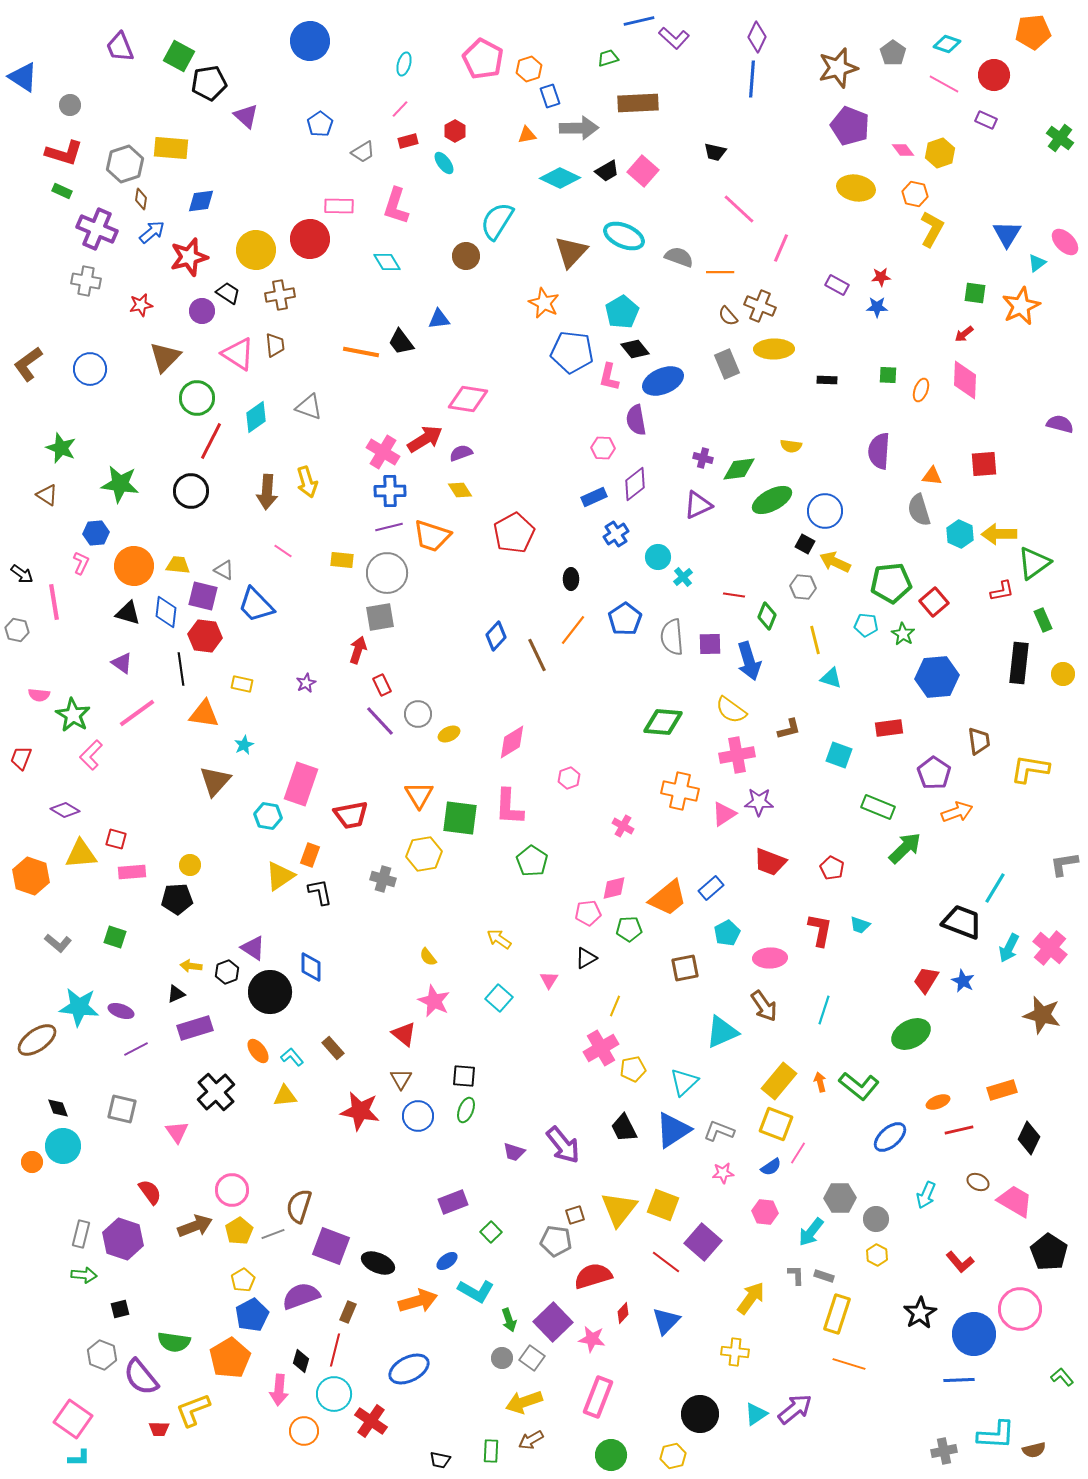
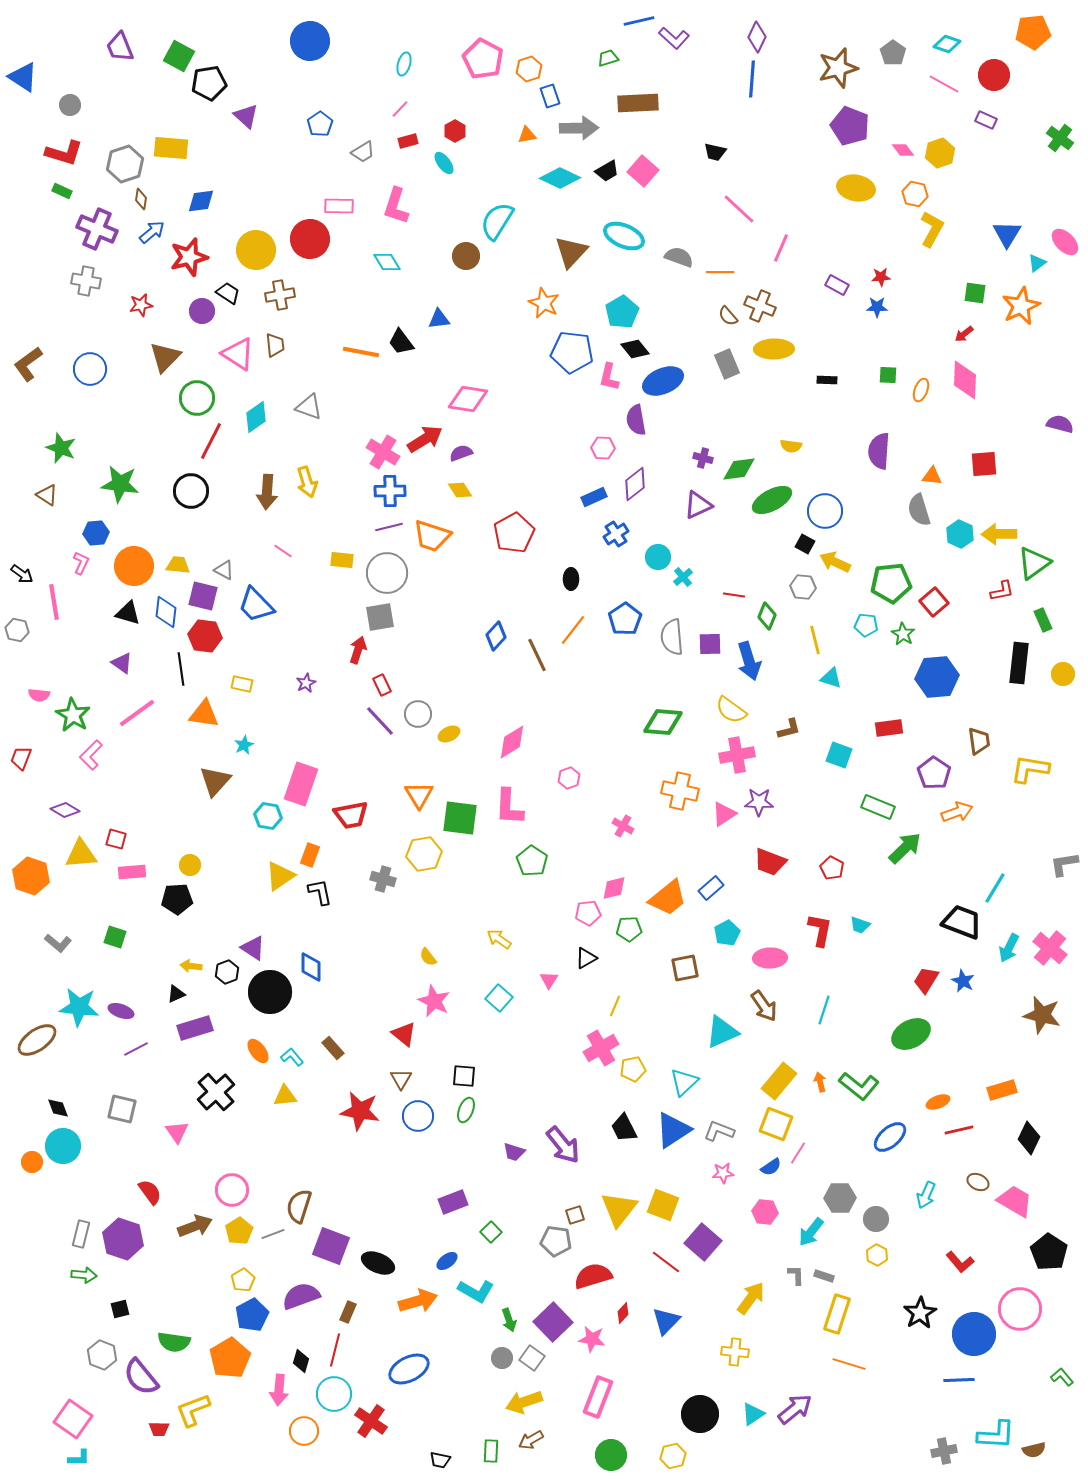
cyan triangle at (756, 1414): moved 3 px left
